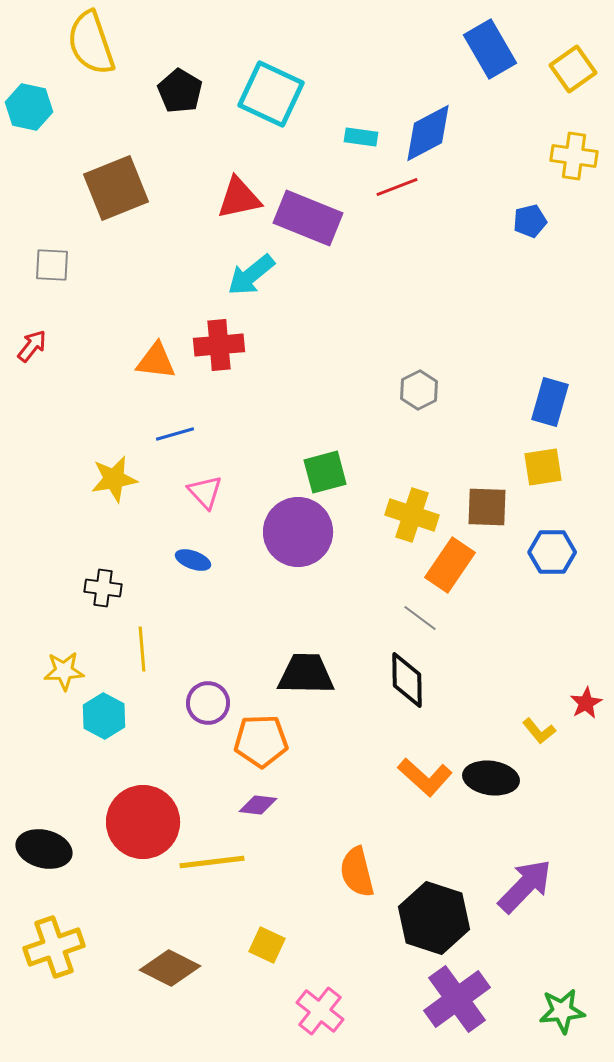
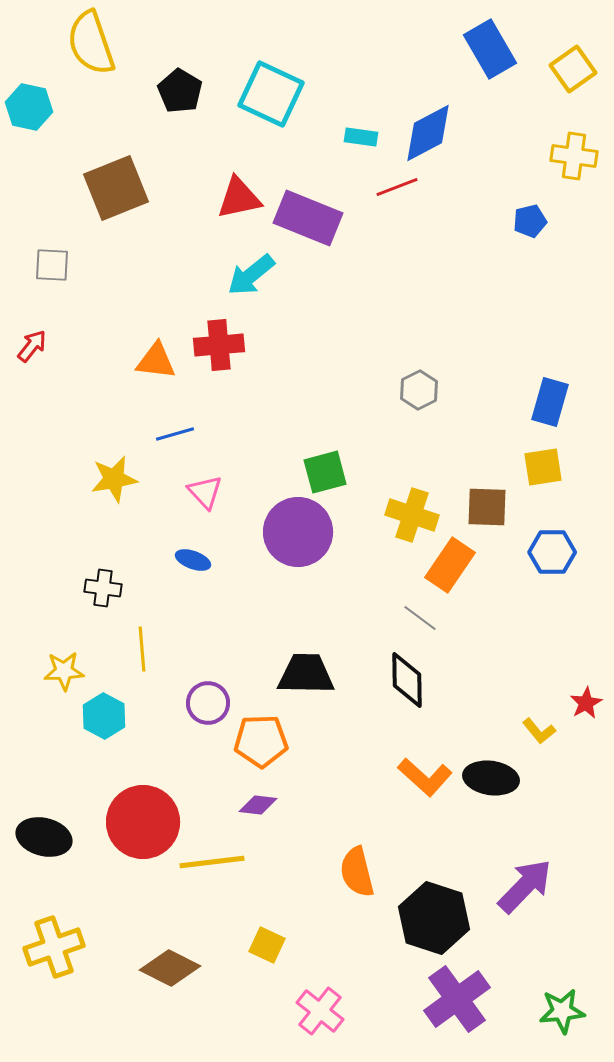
black ellipse at (44, 849): moved 12 px up
